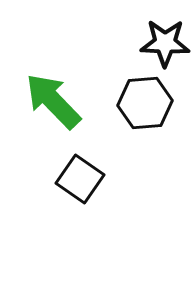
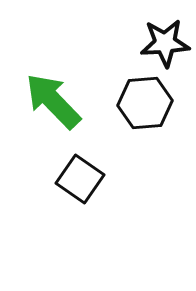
black star: rotated 6 degrees counterclockwise
